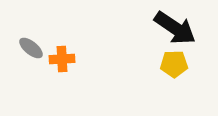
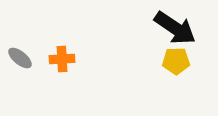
gray ellipse: moved 11 px left, 10 px down
yellow pentagon: moved 2 px right, 3 px up
